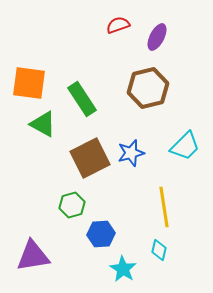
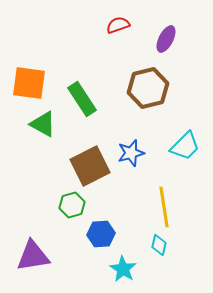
purple ellipse: moved 9 px right, 2 px down
brown square: moved 8 px down
cyan diamond: moved 5 px up
